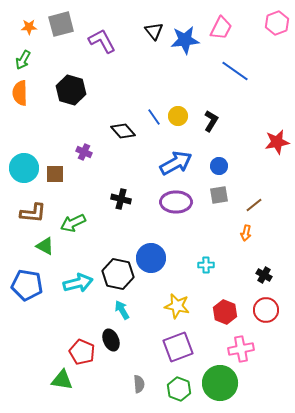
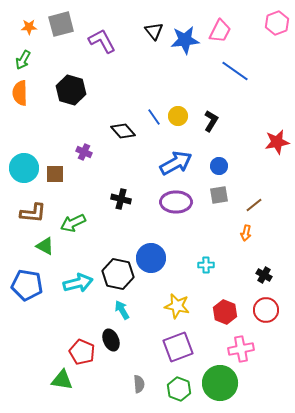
pink trapezoid at (221, 28): moved 1 px left, 3 px down
